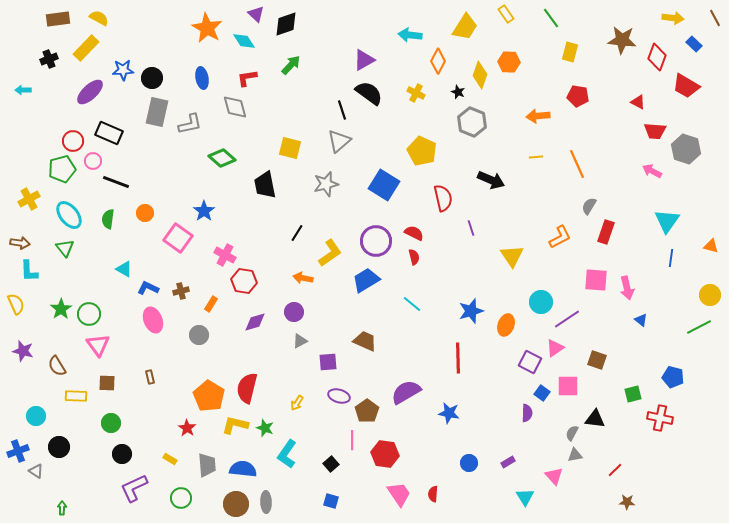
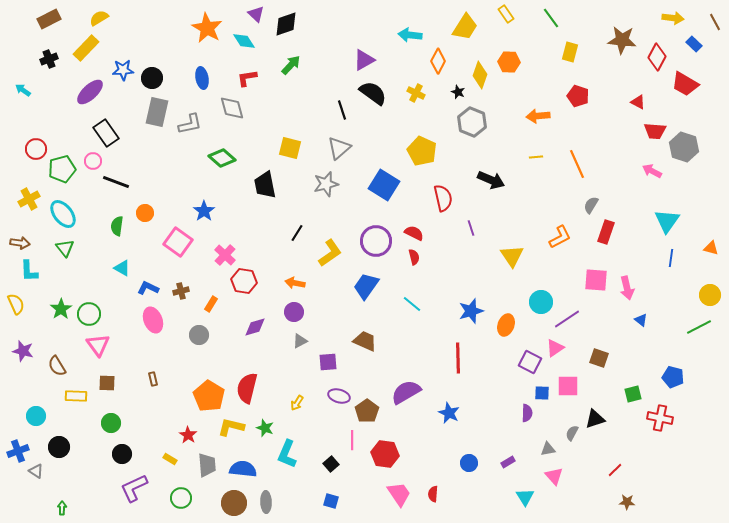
yellow semicircle at (99, 18): rotated 60 degrees counterclockwise
brown line at (715, 18): moved 4 px down
brown rectangle at (58, 19): moved 9 px left; rotated 20 degrees counterclockwise
red diamond at (657, 57): rotated 8 degrees clockwise
red trapezoid at (686, 86): moved 1 px left, 2 px up
cyan arrow at (23, 90): rotated 35 degrees clockwise
black semicircle at (369, 93): moved 4 px right
red pentagon at (578, 96): rotated 10 degrees clockwise
gray diamond at (235, 107): moved 3 px left, 1 px down
black rectangle at (109, 133): moved 3 px left; rotated 32 degrees clockwise
red circle at (73, 141): moved 37 px left, 8 px down
gray triangle at (339, 141): moved 7 px down
gray hexagon at (686, 149): moved 2 px left, 2 px up
gray semicircle at (589, 206): moved 2 px right, 1 px up
cyan ellipse at (69, 215): moved 6 px left, 1 px up
green semicircle at (108, 219): moved 9 px right, 7 px down
pink square at (178, 238): moved 4 px down
orange triangle at (711, 246): moved 2 px down
pink cross at (225, 255): rotated 15 degrees clockwise
cyan triangle at (124, 269): moved 2 px left, 1 px up
orange arrow at (303, 278): moved 8 px left, 5 px down
blue trapezoid at (366, 280): moved 6 px down; rotated 24 degrees counterclockwise
purple diamond at (255, 322): moved 5 px down
brown square at (597, 360): moved 2 px right, 2 px up
brown rectangle at (150, 377): moved 3 px right, 2 px down
blue square at (542, 393): rotated 35 degrees counterclockwise
blue star at (449, 413): rotated 15 degrees clockwise
black triangle at (595, 419): rotated 25 degrees counterclockwise
yellow L-shape at (235, 425): moved 4 px left, 2 px down
red star at (187, 428): moved 1 px right, 7 px down
cyan L-shape at (287, 454): rotated 12 degrees counterclockwise
gray triangle at (575, 455): moved 27 px left, 6 px up
brown circle at (236, 504): moved 2 px left, 1 px up
